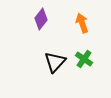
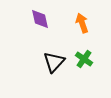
purple diamond: moved 1 px left; rotated 50 degrees counterclockwise
black triangle: moved 1 px left
